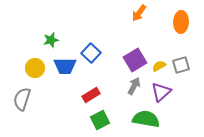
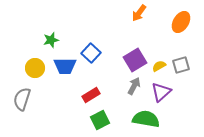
orange ellipse: rotated 30 degrees clockwise
